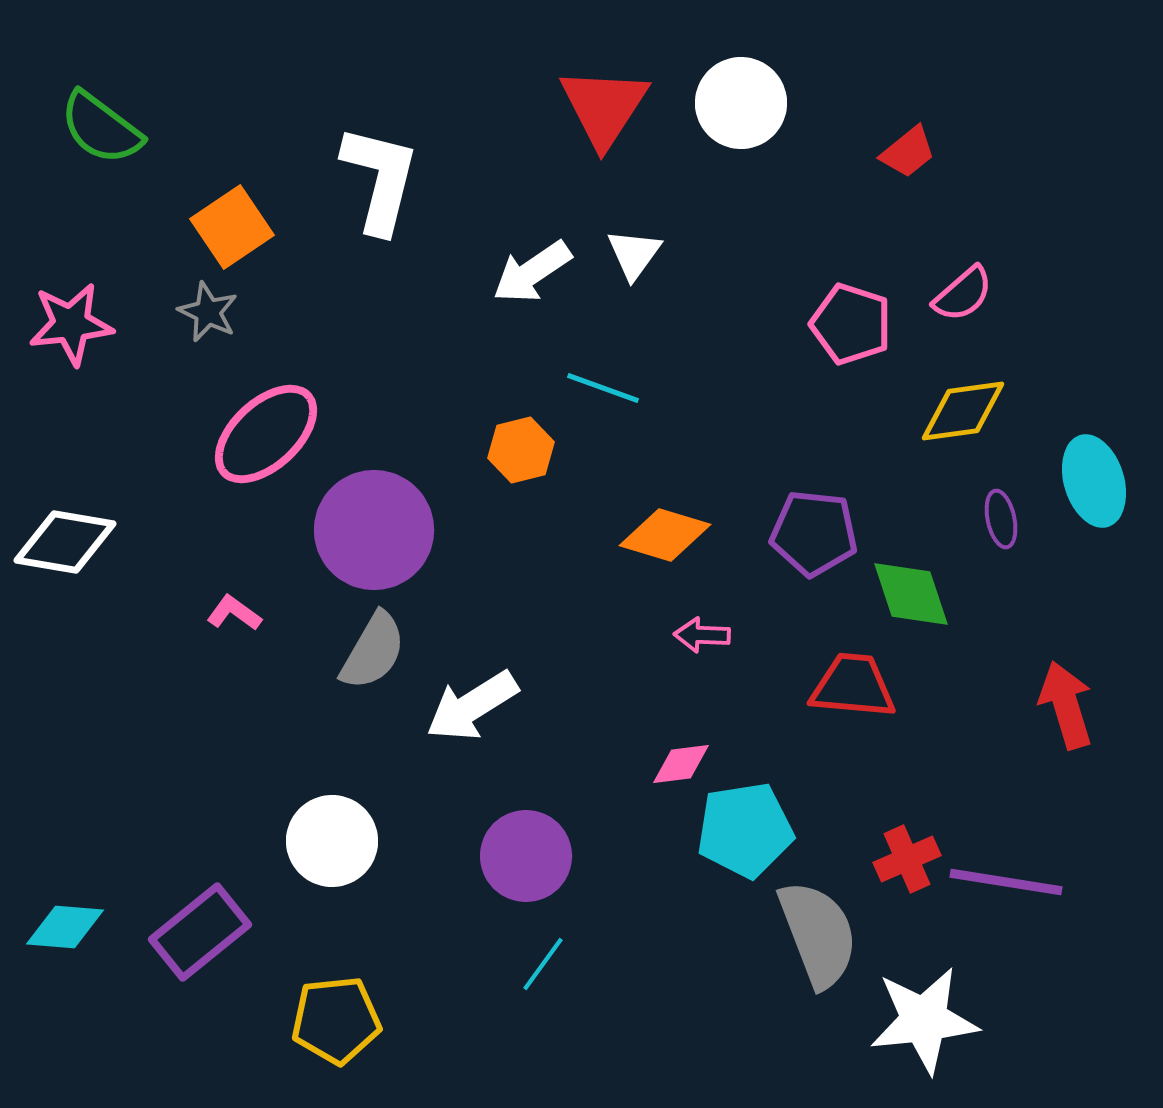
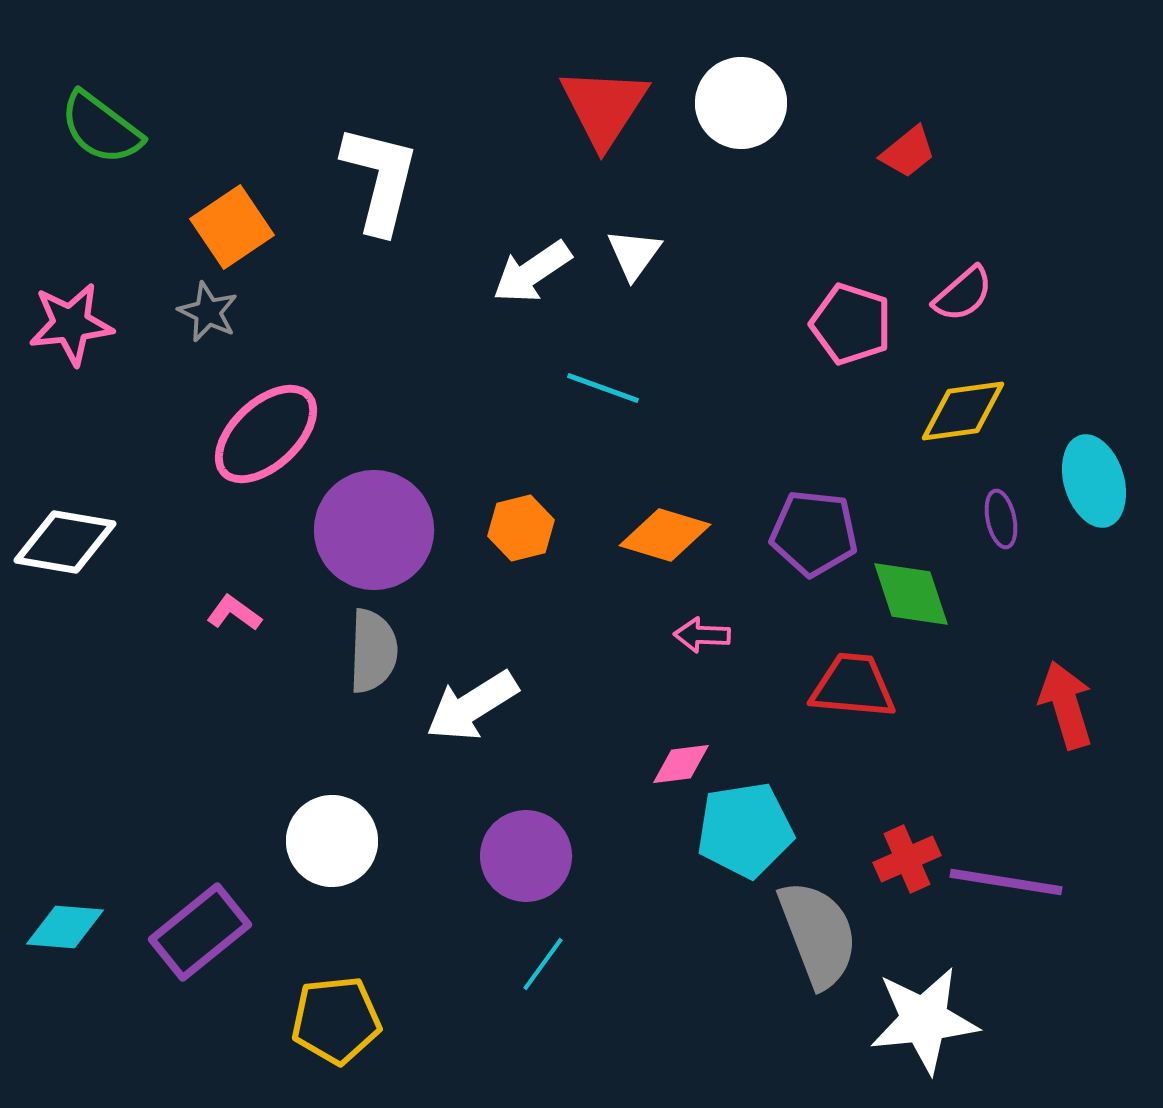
orange hexagon at (521, 450): moved 78 px down
gray semicircle at (373, 651): rotated 28 degrees counterclockwise
